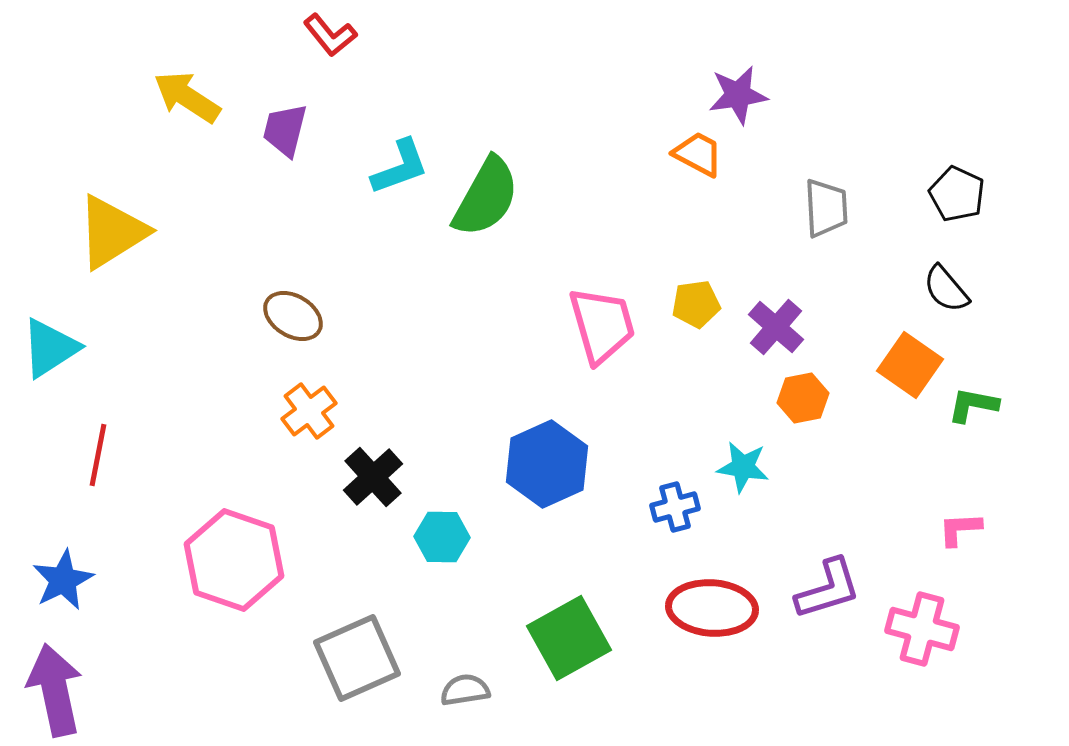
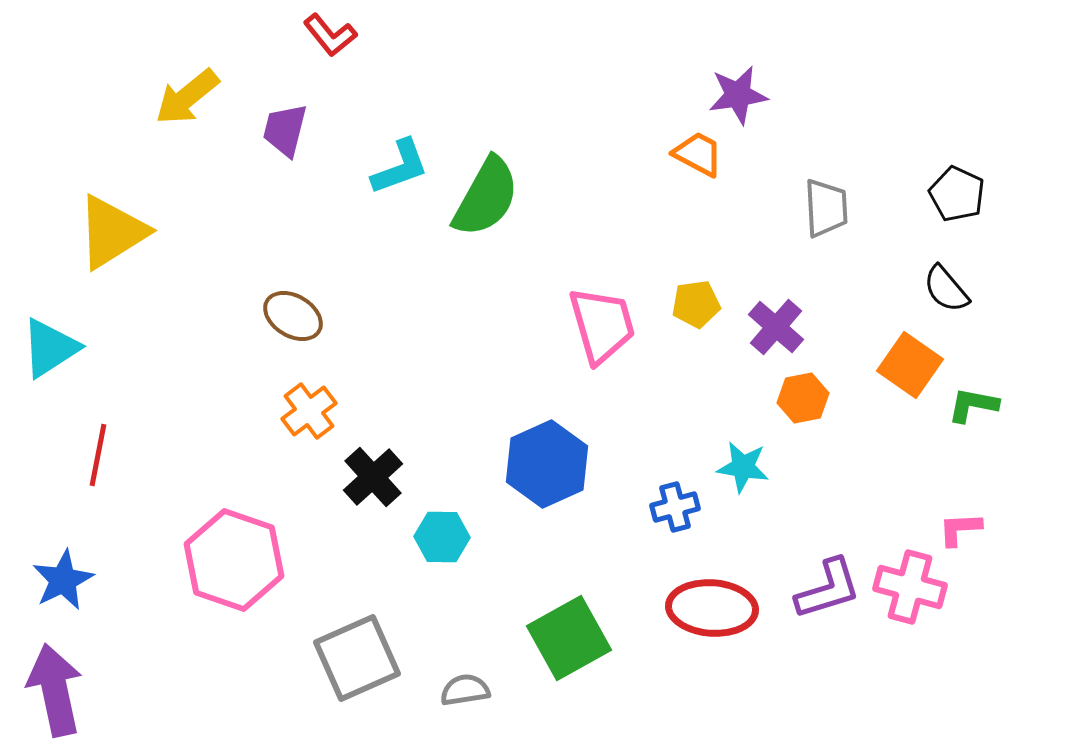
yellow arrow: rotated 72 degrees counterclockwise
pink cross: moved 12 px left, 42 px up
